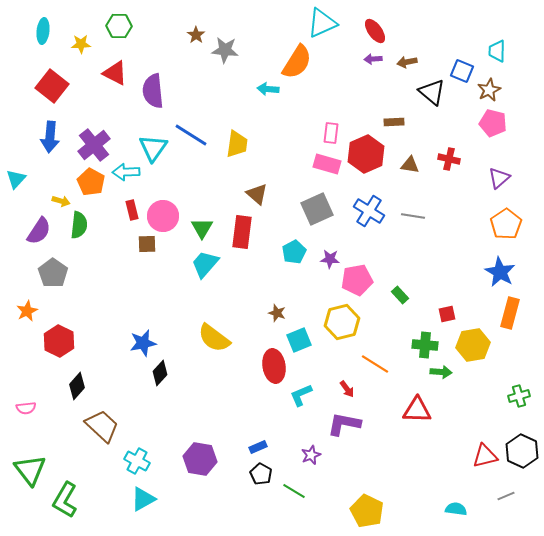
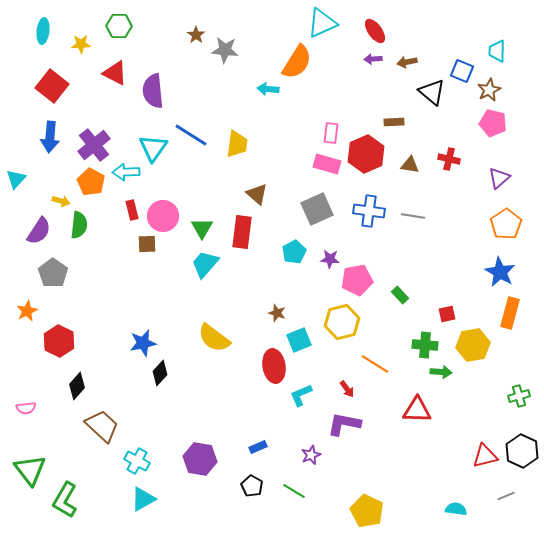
blue cross at (369, 211): rotated 24 degrees counterclockwise
black pentagon at (261, 474): moved 9 px left, 12 px down
